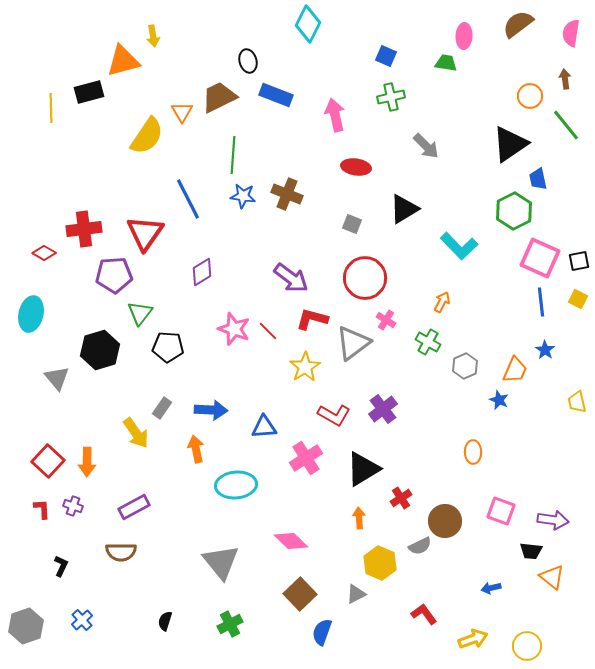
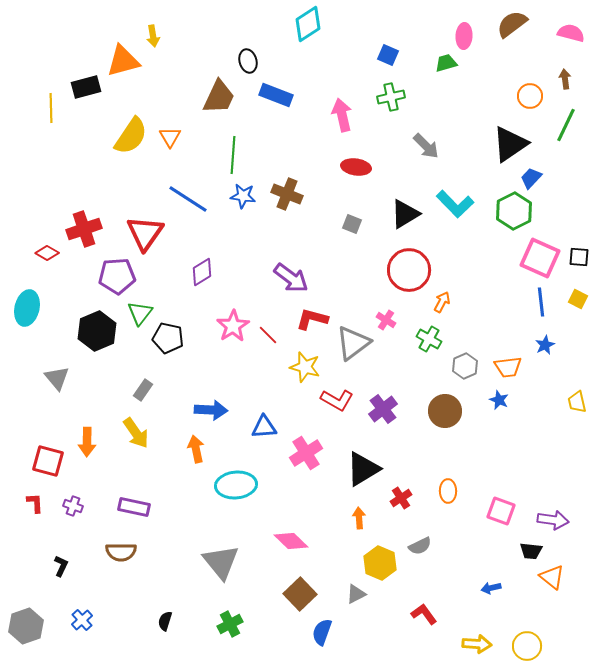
cyan diamond at (308, 24): rotated 30 degrees clockwise
brown semicircle at (518, 24): moved 6 px left
pink semicircle at (571, 33): rotated 96 degrees clockwise
blue square at (386, 56): moved 2 px right, 1 px up
green trapezoid at (446, 63): rotated 25 degrees counterclockwise
black rectangle at (89, 92): moved 3 px left, 5 px up
brown trapezoid at (219, 97): rotated 141 degrees clockwise
orange triangle at (182, 112): moved 12 px left, 25 px down
pink arrow at (335, 115): moved 7 px right
green line at (566, 125): rotated 64 degrees clockwise
yellow semicircle at (147, 136): moved 16 px left
blue trapezoid at (538, 179): moved 7 px left, 1 px up; rotated 55 degrees clockwise
blue line at (188, 199): rotated 30 degrees counterclockwise
black triangle at (404, 209): moved 1 px right, 5 px down
red cross at (84, 229): rotated 12 degrees counterclockwise
cyan L-shape at (459, 246): moved 4 px left, 42 px up
red diamond at (44, 253): moved 3 px right
black square at (579, 261): moved 4 px up; rotated 15 degrees clockwise
purple pentagon at (114, 275): moved 3 px right, 1 px down
red circle at (365, 278): moved 44 px right, 8 px up
cyan ellipse at (31, 314): moved 4 px left, 6 px up
pink star at (234, 329): moved 1 px left, 3 px up; rotated 20 degrees clockwise
red line at (268, 331): moved 4 px down
green cross at (428, 342): moved 1 px right, 3 px up
black pentagon at (168, 347): moved 9 px up; rotated 8 degrees clockwise
black hexagon at (100, 350): moved 3 px left, 19 px up; rotated 6 degrees counterclockwise
blue star at (545, 350): moved 5 px up; rotated 12 degrees clockwise
yellow star at (305, 367): rotated 24 degrees counterclockwise
orange trapezoid at (515, 370): moved 7 px left, 3 px up; rotated 60 degrees clockwise
gray rectangle at (162, 408): moved 19 px left, 18 px up
red L-shape at (334, 415): moved 3 px right, 15 px up
orange ellipse at (473, 452): moved 25 px left, 39 px down
pink cross at (306, 458): moved 5 px up
red square at (48, 461): rotated 28 degrees counterclockwise
orange arrow at (87, 462): moved 20 px up
purple rectangle at (134, 507): rotated 40 degrees clockwise
red L-shape at (42, 509): moved 7 px left, 6 px up
brown circle at (445, 521): moved 110 px up
yellow arrow at (473, 639): moved 4 px right, 5 px down; rotated 24 degrees clockwise
